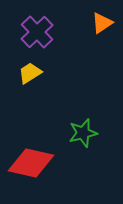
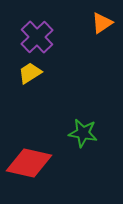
purple cross: moved 5 px down
green star: rotated 24 degrees clockwise
red diamond: moved 2 px left
